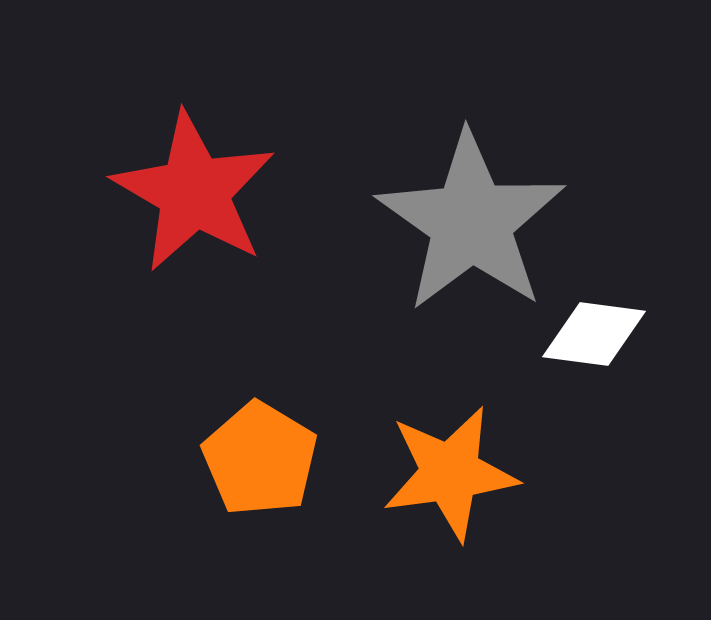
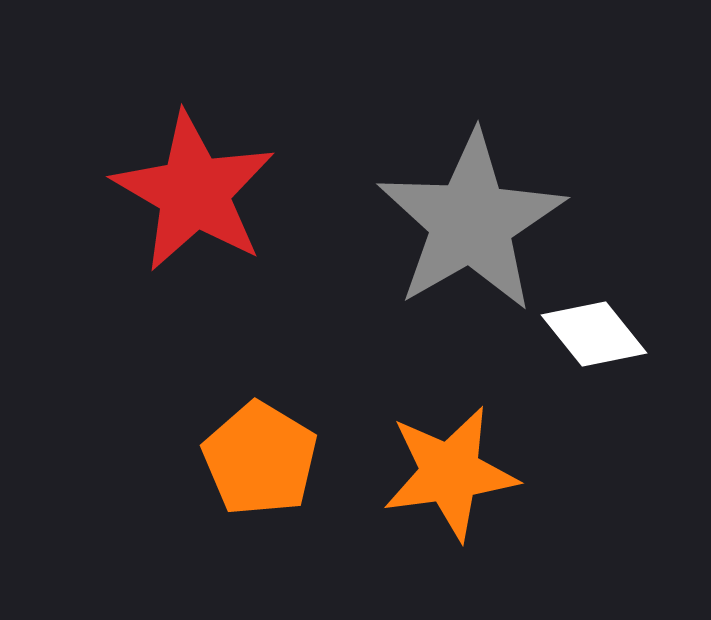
gray star: rotated 7 degrees clockwise
white diamond: rotated 44 degrees clockwise
